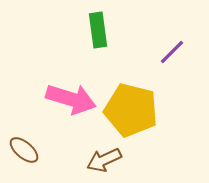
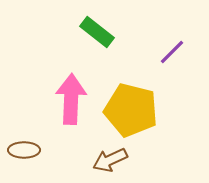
green rectangle: moved 1 px left, 2 px down; rotated 44 degrees counterclockwise
pink arrow: rotated 105 degrees counterclockwise
brown ellipse: rotated 40 degrees counterclockwise
brown arrow: moved 6 px right
